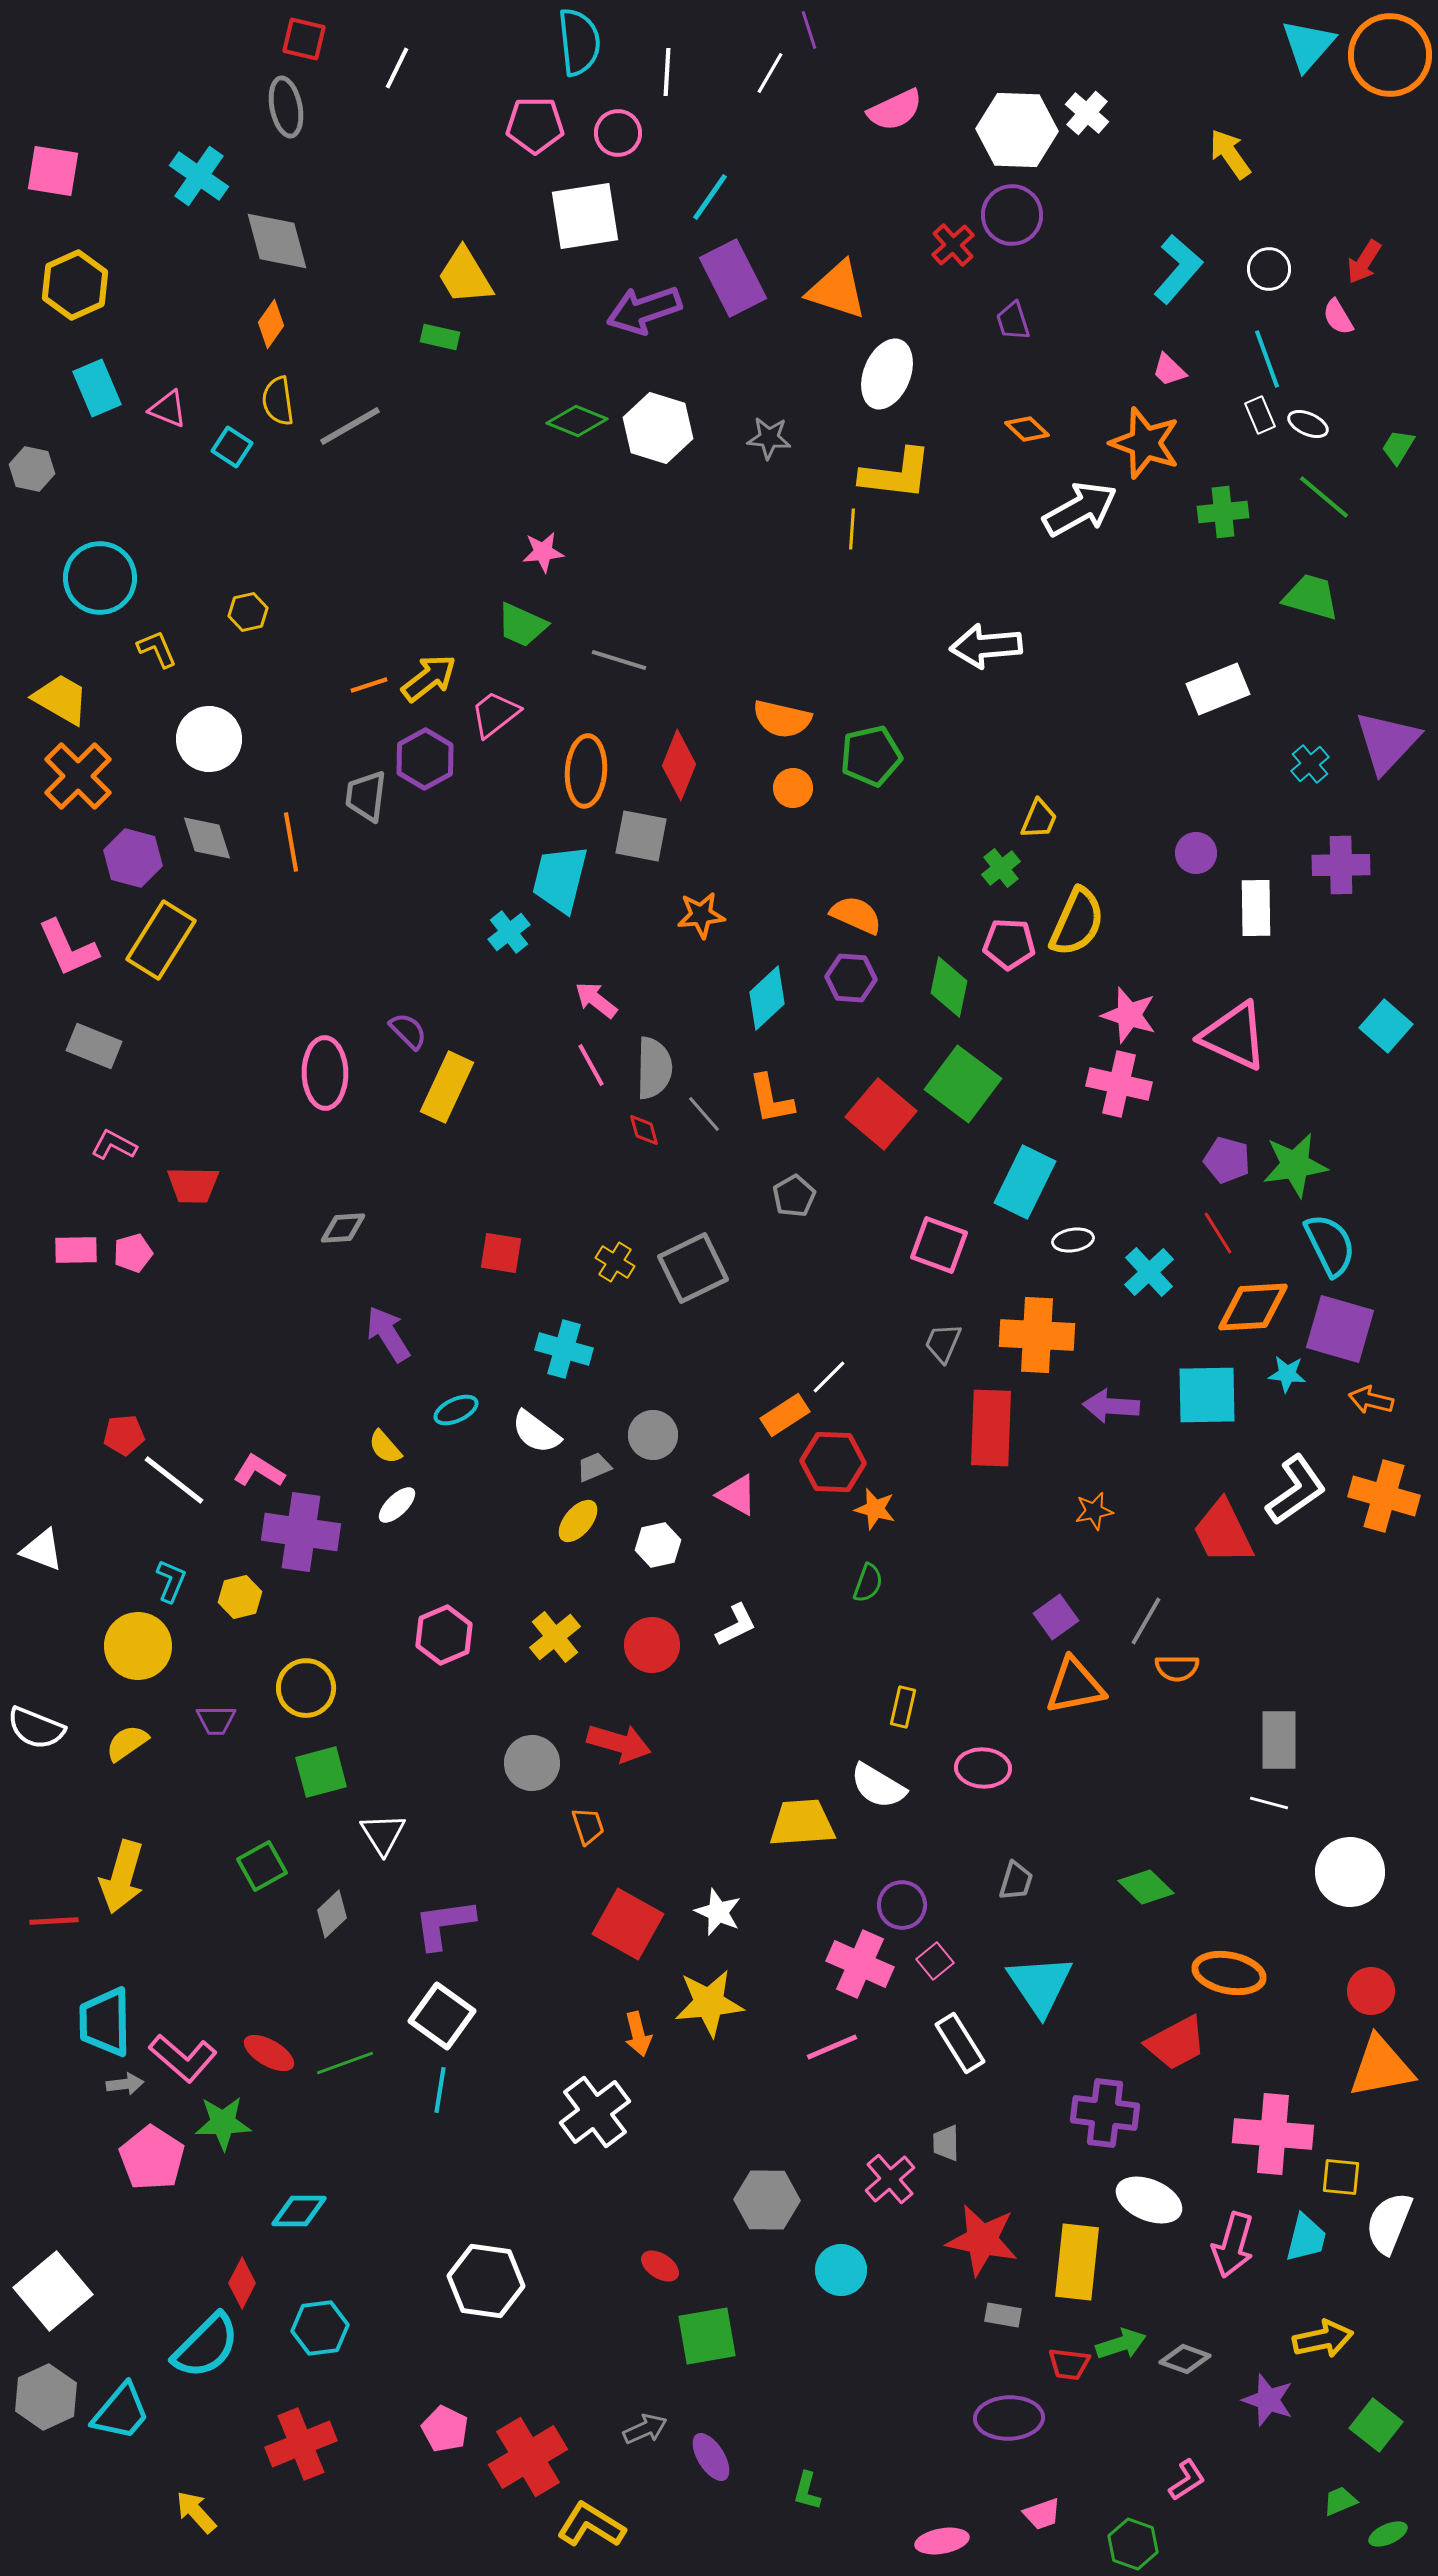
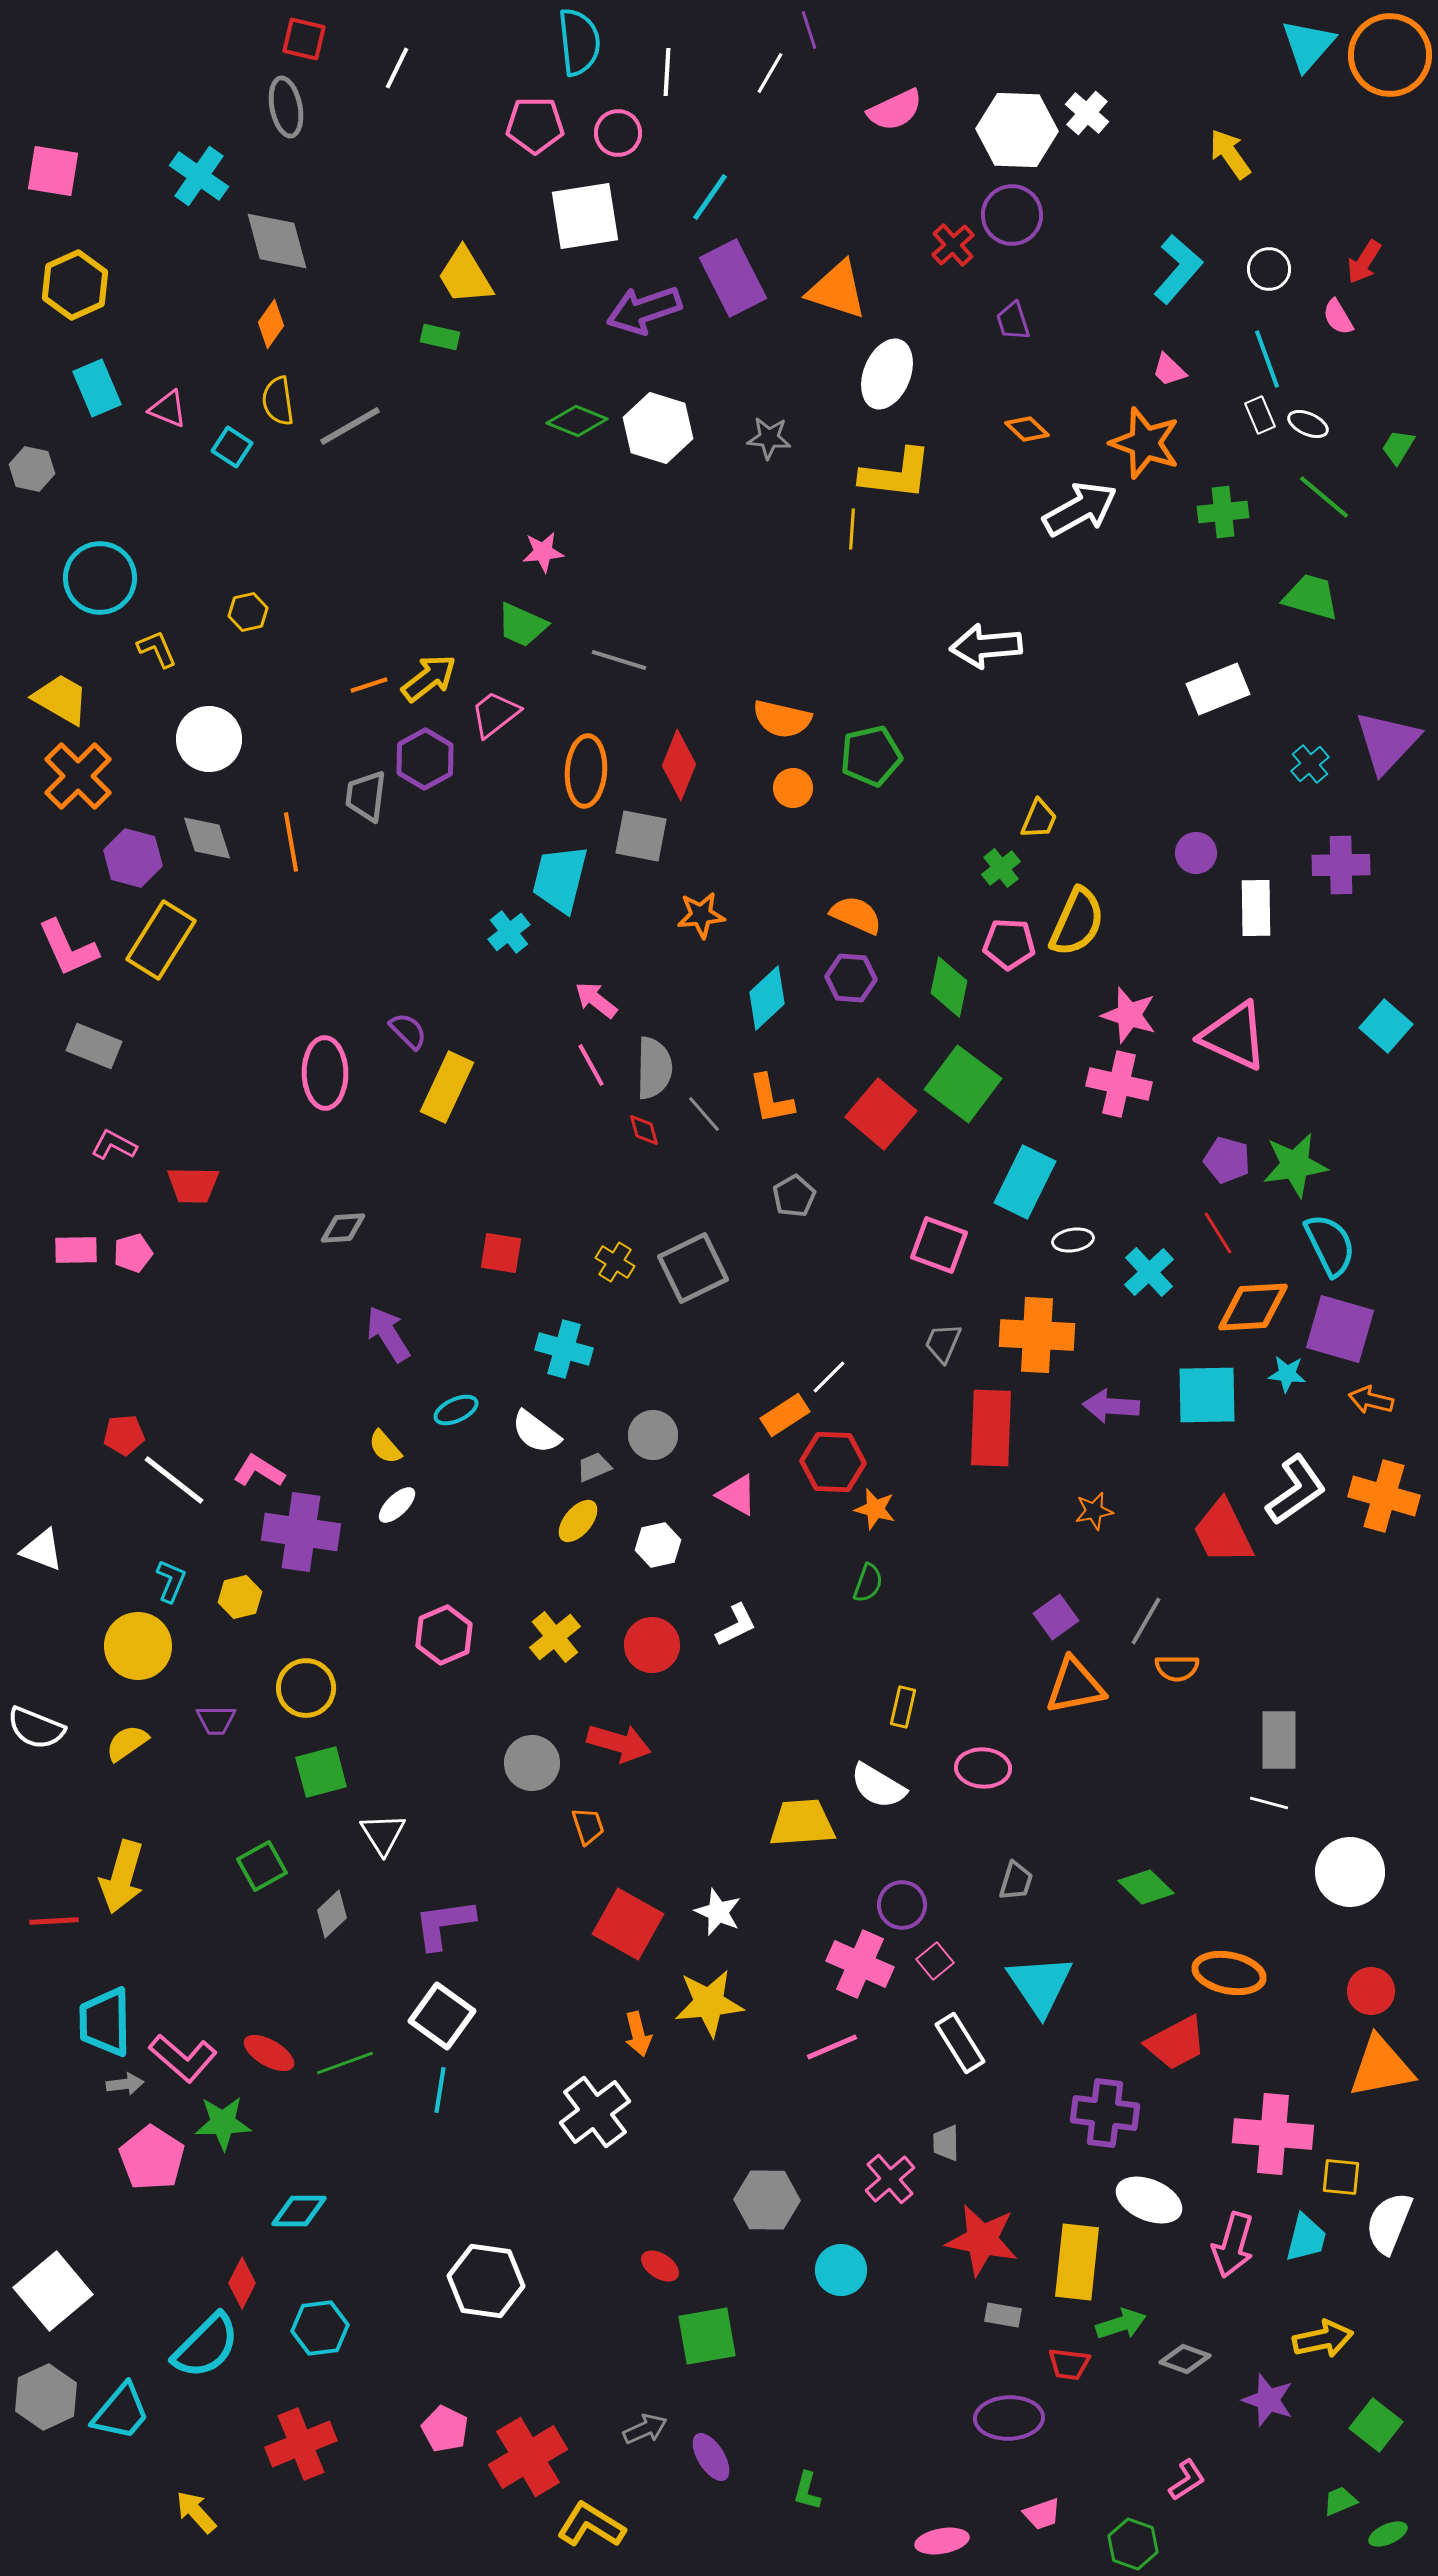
green arrow at (1121, 2344): moved 20 px up
